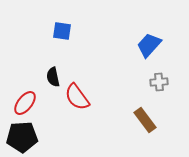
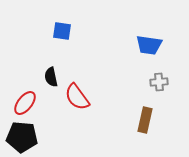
blue trapezoid: rotated 124 degrees counterclockwise
black semicircle: moved 2 px left
brown rectangle: rotated 50 degrees clockwise
black pentagon: rotated 8 degrees clockwise
